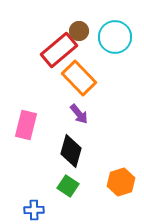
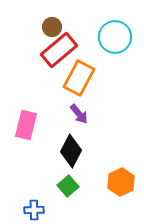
brown circle: moved 27 px left, 4 px up
orange rectangle: rotated 72 degrees clockwise
black diamond: rotated 12 degrees clockwise
orange hexagon: rotated 8 degrees counterclockwise
green square: rotated 15 degrees clockwise
